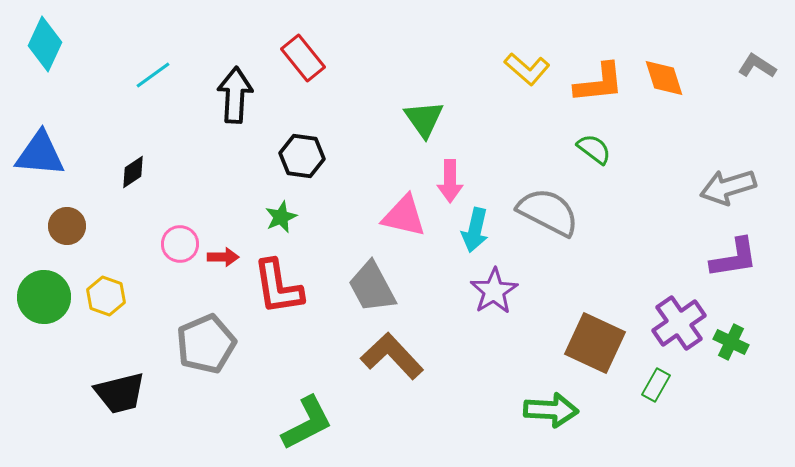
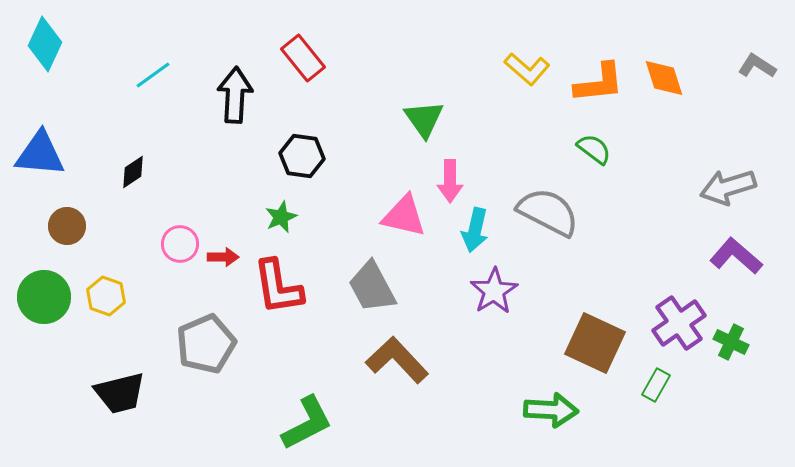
purple L-shape: moved 2 px right, 2 px up; rotated 130 degrees counterclockwise
brown L-shape: moved 5 px right, 4 px down
